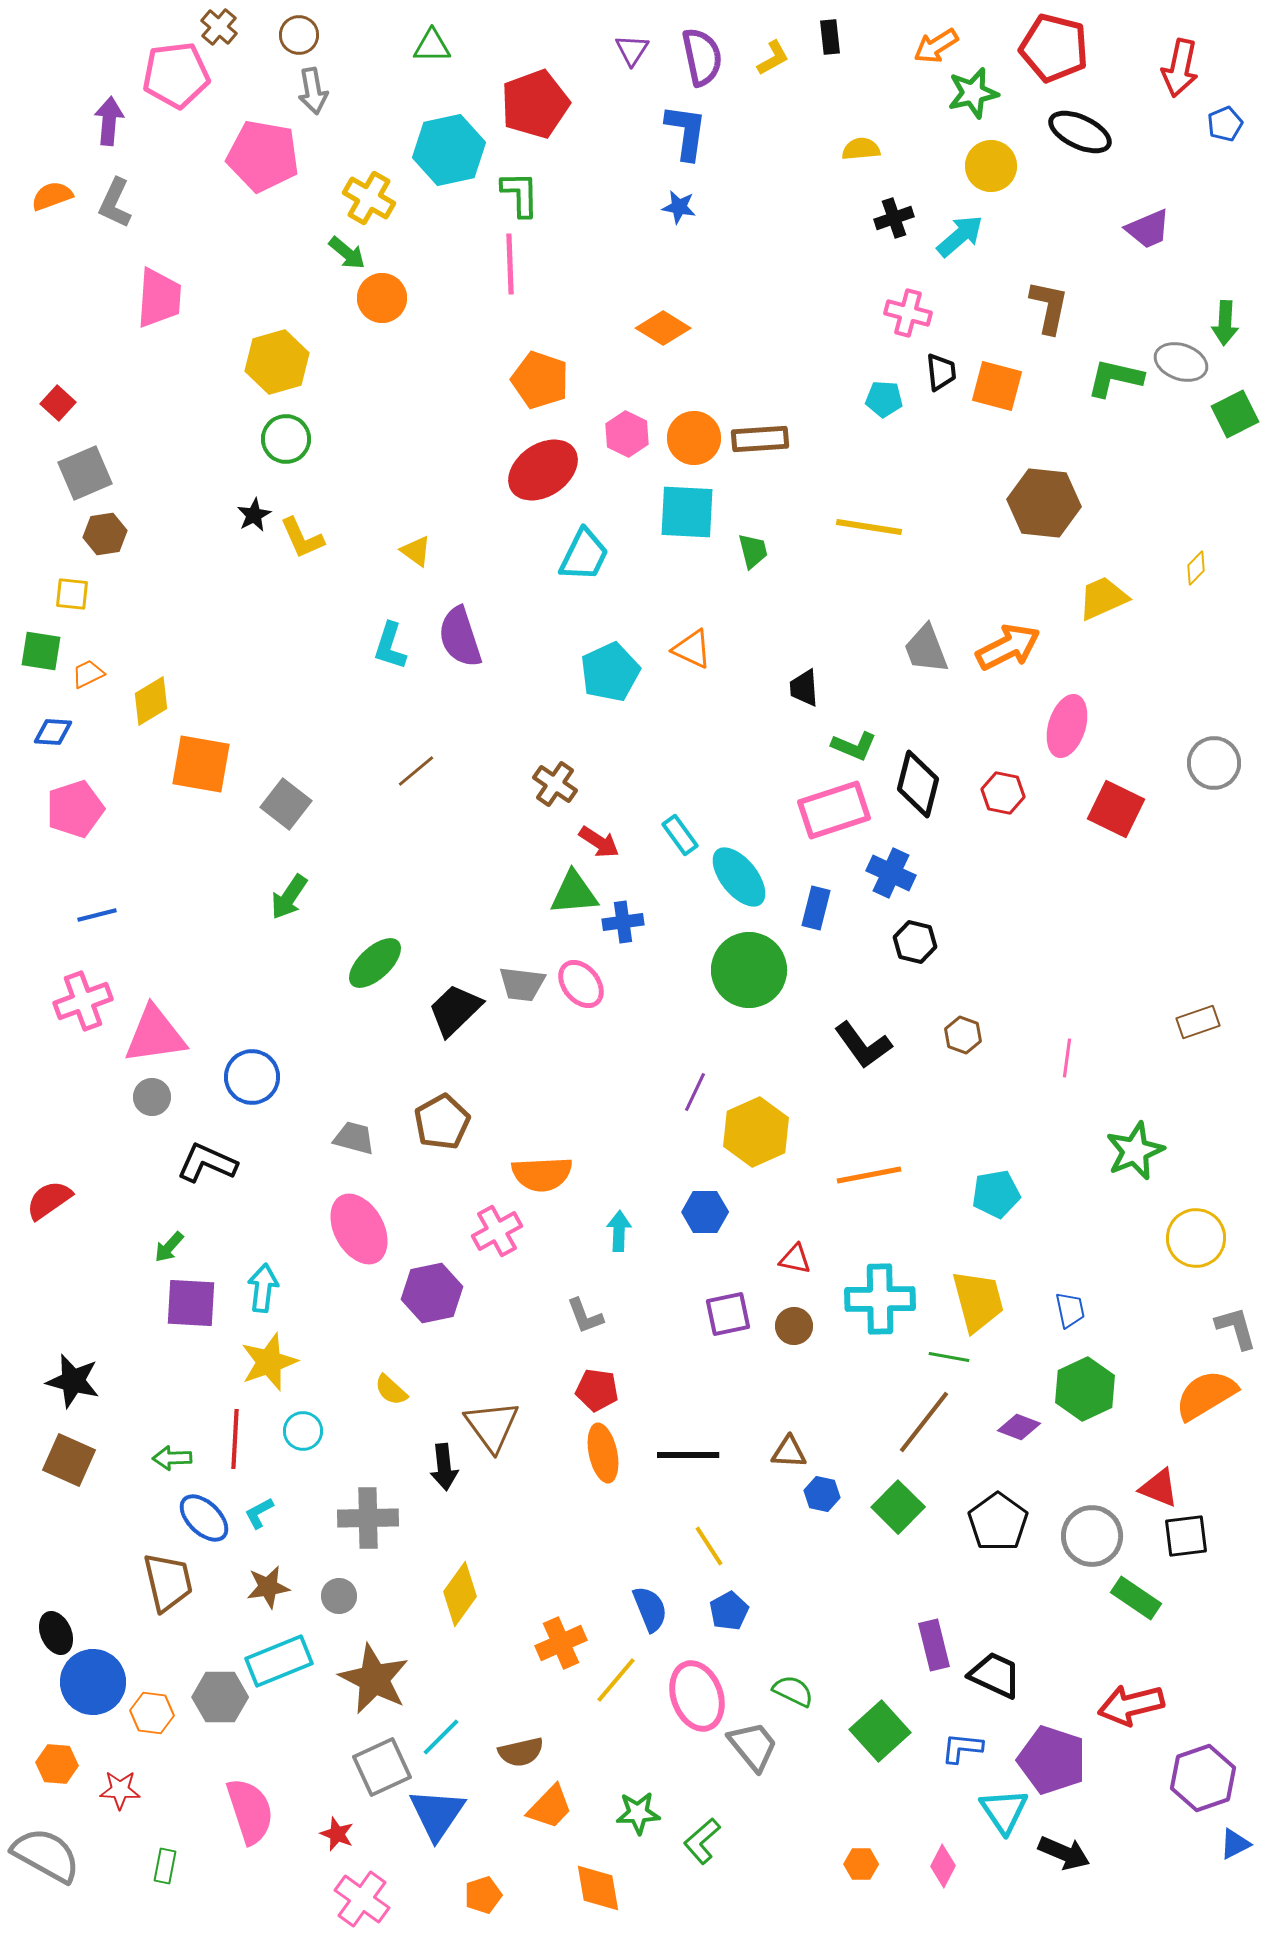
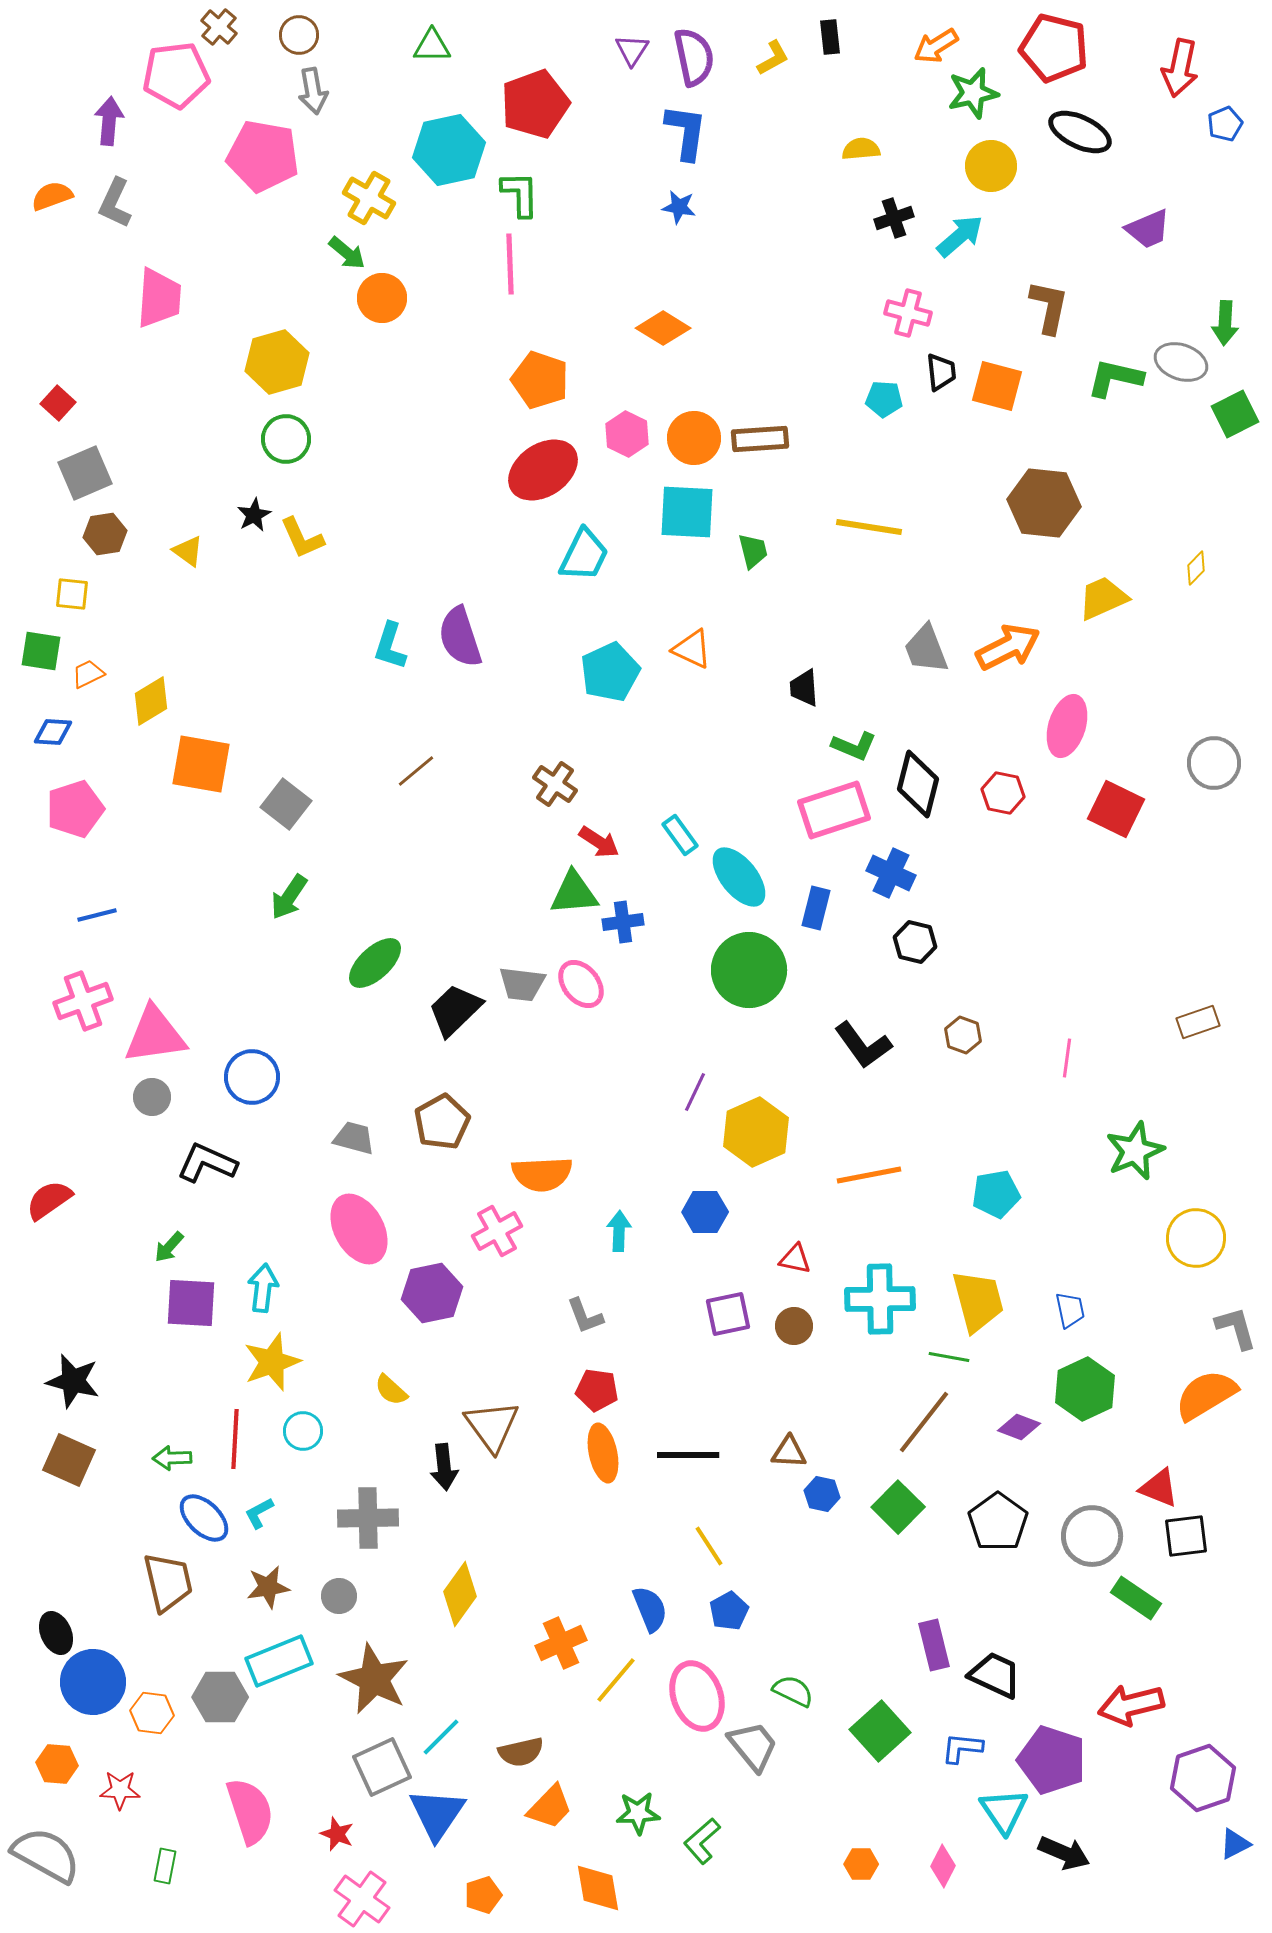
purple semicircle at (702, 57): moved 8 px left
yellow triangle at (416, 551): moved 228 px left
yellow star at (269, 1362): moved 3 px right
